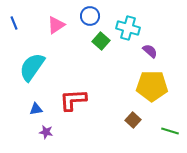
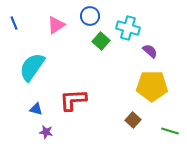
blue triangle: rotated 24 degrees clockwise
